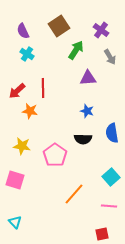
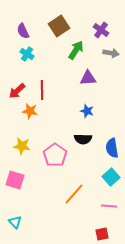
gray arrow: moved 1 px right, 4 px up; rotated 49 degrees counterclockwise
red line: moved 1 px left, 2 px down
blue semicircle: moved 15 px down
